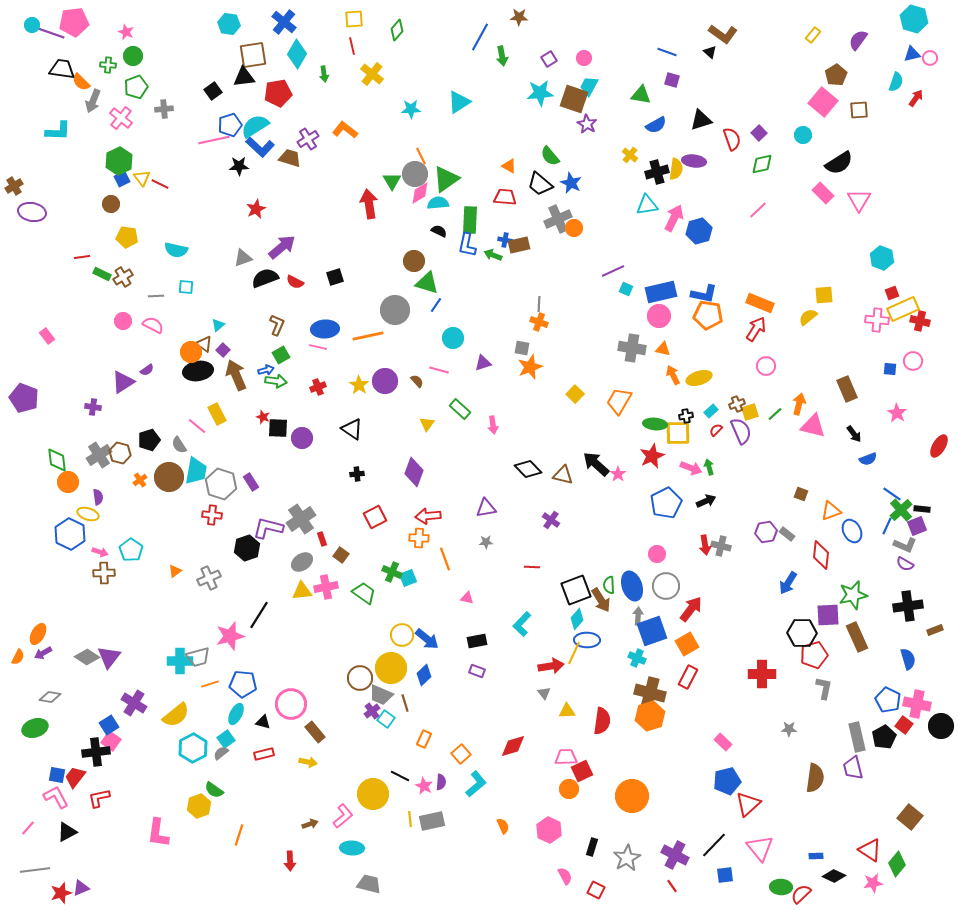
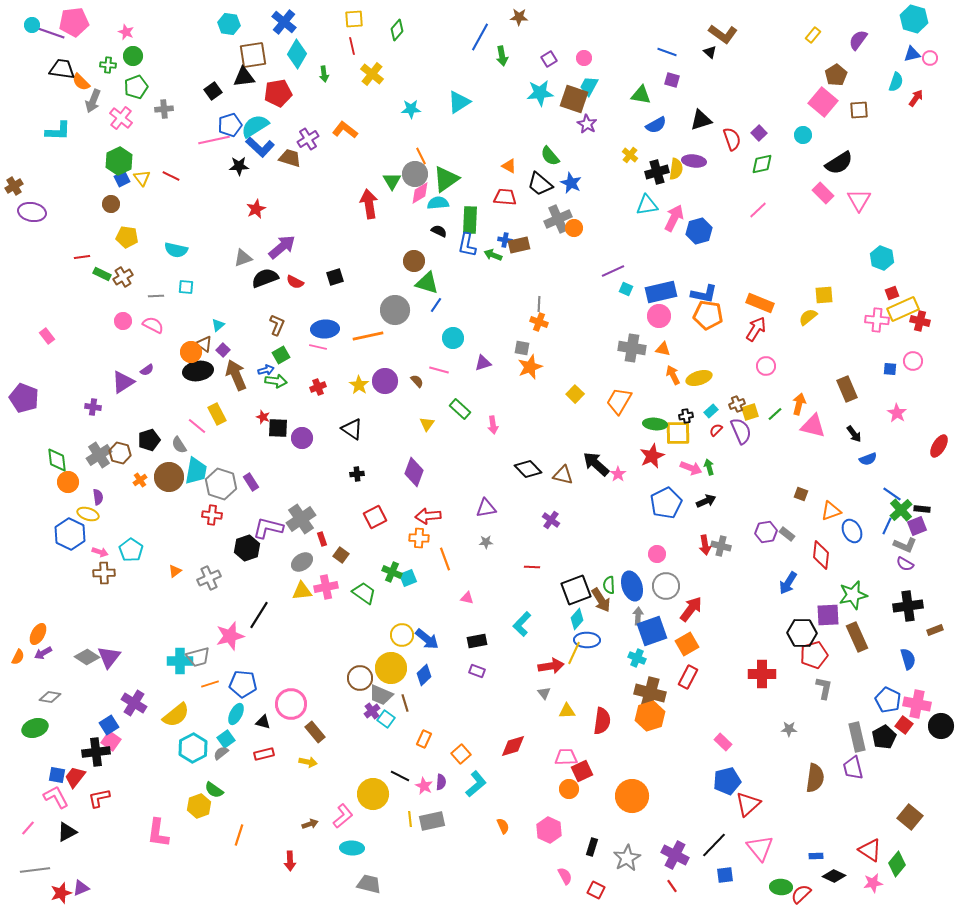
red line at (160, 184): moved 11 px right, 8 px up
